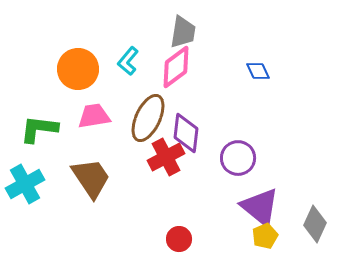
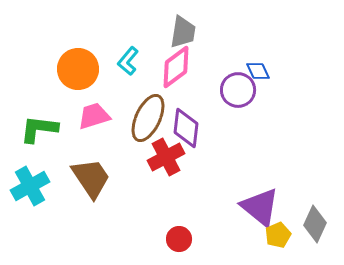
pink trapezoid: rotated 8 degrees counterclockwise
purple diamond: moved 5 px up
purple circle: moved 68 px up
cyan cross: moved 5 px right, 2 px down
yellow pentagon: moved 13 px right, 1 px up
